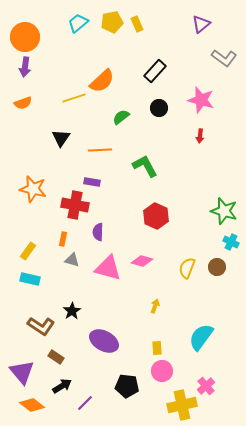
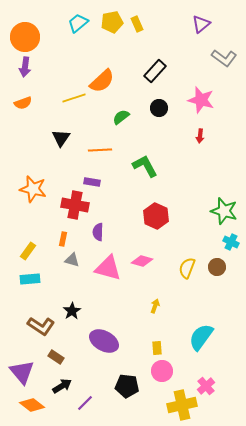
cyan rectangle at (30, 279): rotated 18 degrees counterclockwise
